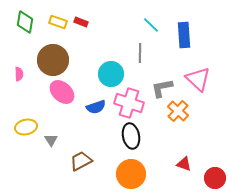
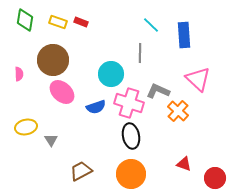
green diamond: moved 2 px up
gray L-shape: moved 4 px left, 3 px down; rotated 35 degrees clockwise
brown trapezoid: moved 10 px down
